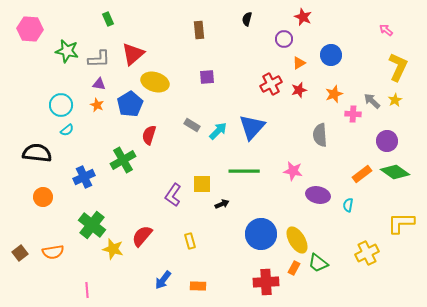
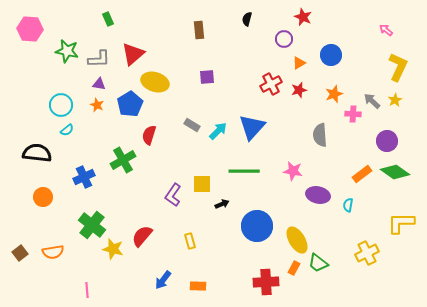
blue circle at (261, 234): moved 4 px left, 8 px up
